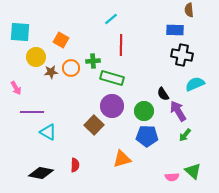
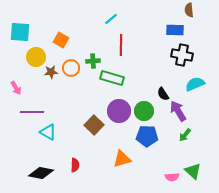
purple circle: moved 7 px right, 5 px down
